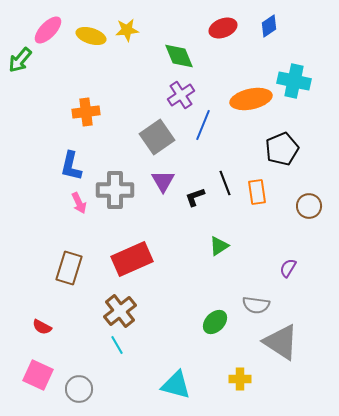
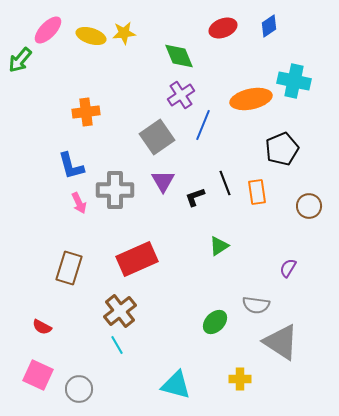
yellow star: moved 3 px left, 3 px down
blue L-shape: rotated 28 degrees counterclockwise
red rectangle: moved 5 px right
